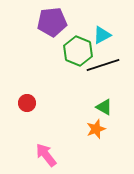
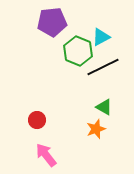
cyan triangle: moved 1 px left, 2 px down
black line: moved 2 px down; rotated 8 degrees counterclockwise
red circle: moved 10 px right, 17 px down
